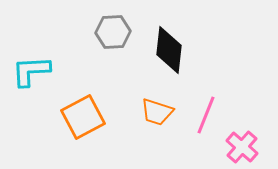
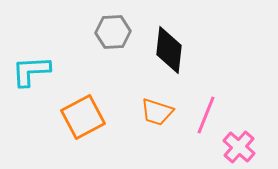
pink cross: moved 3 px left
